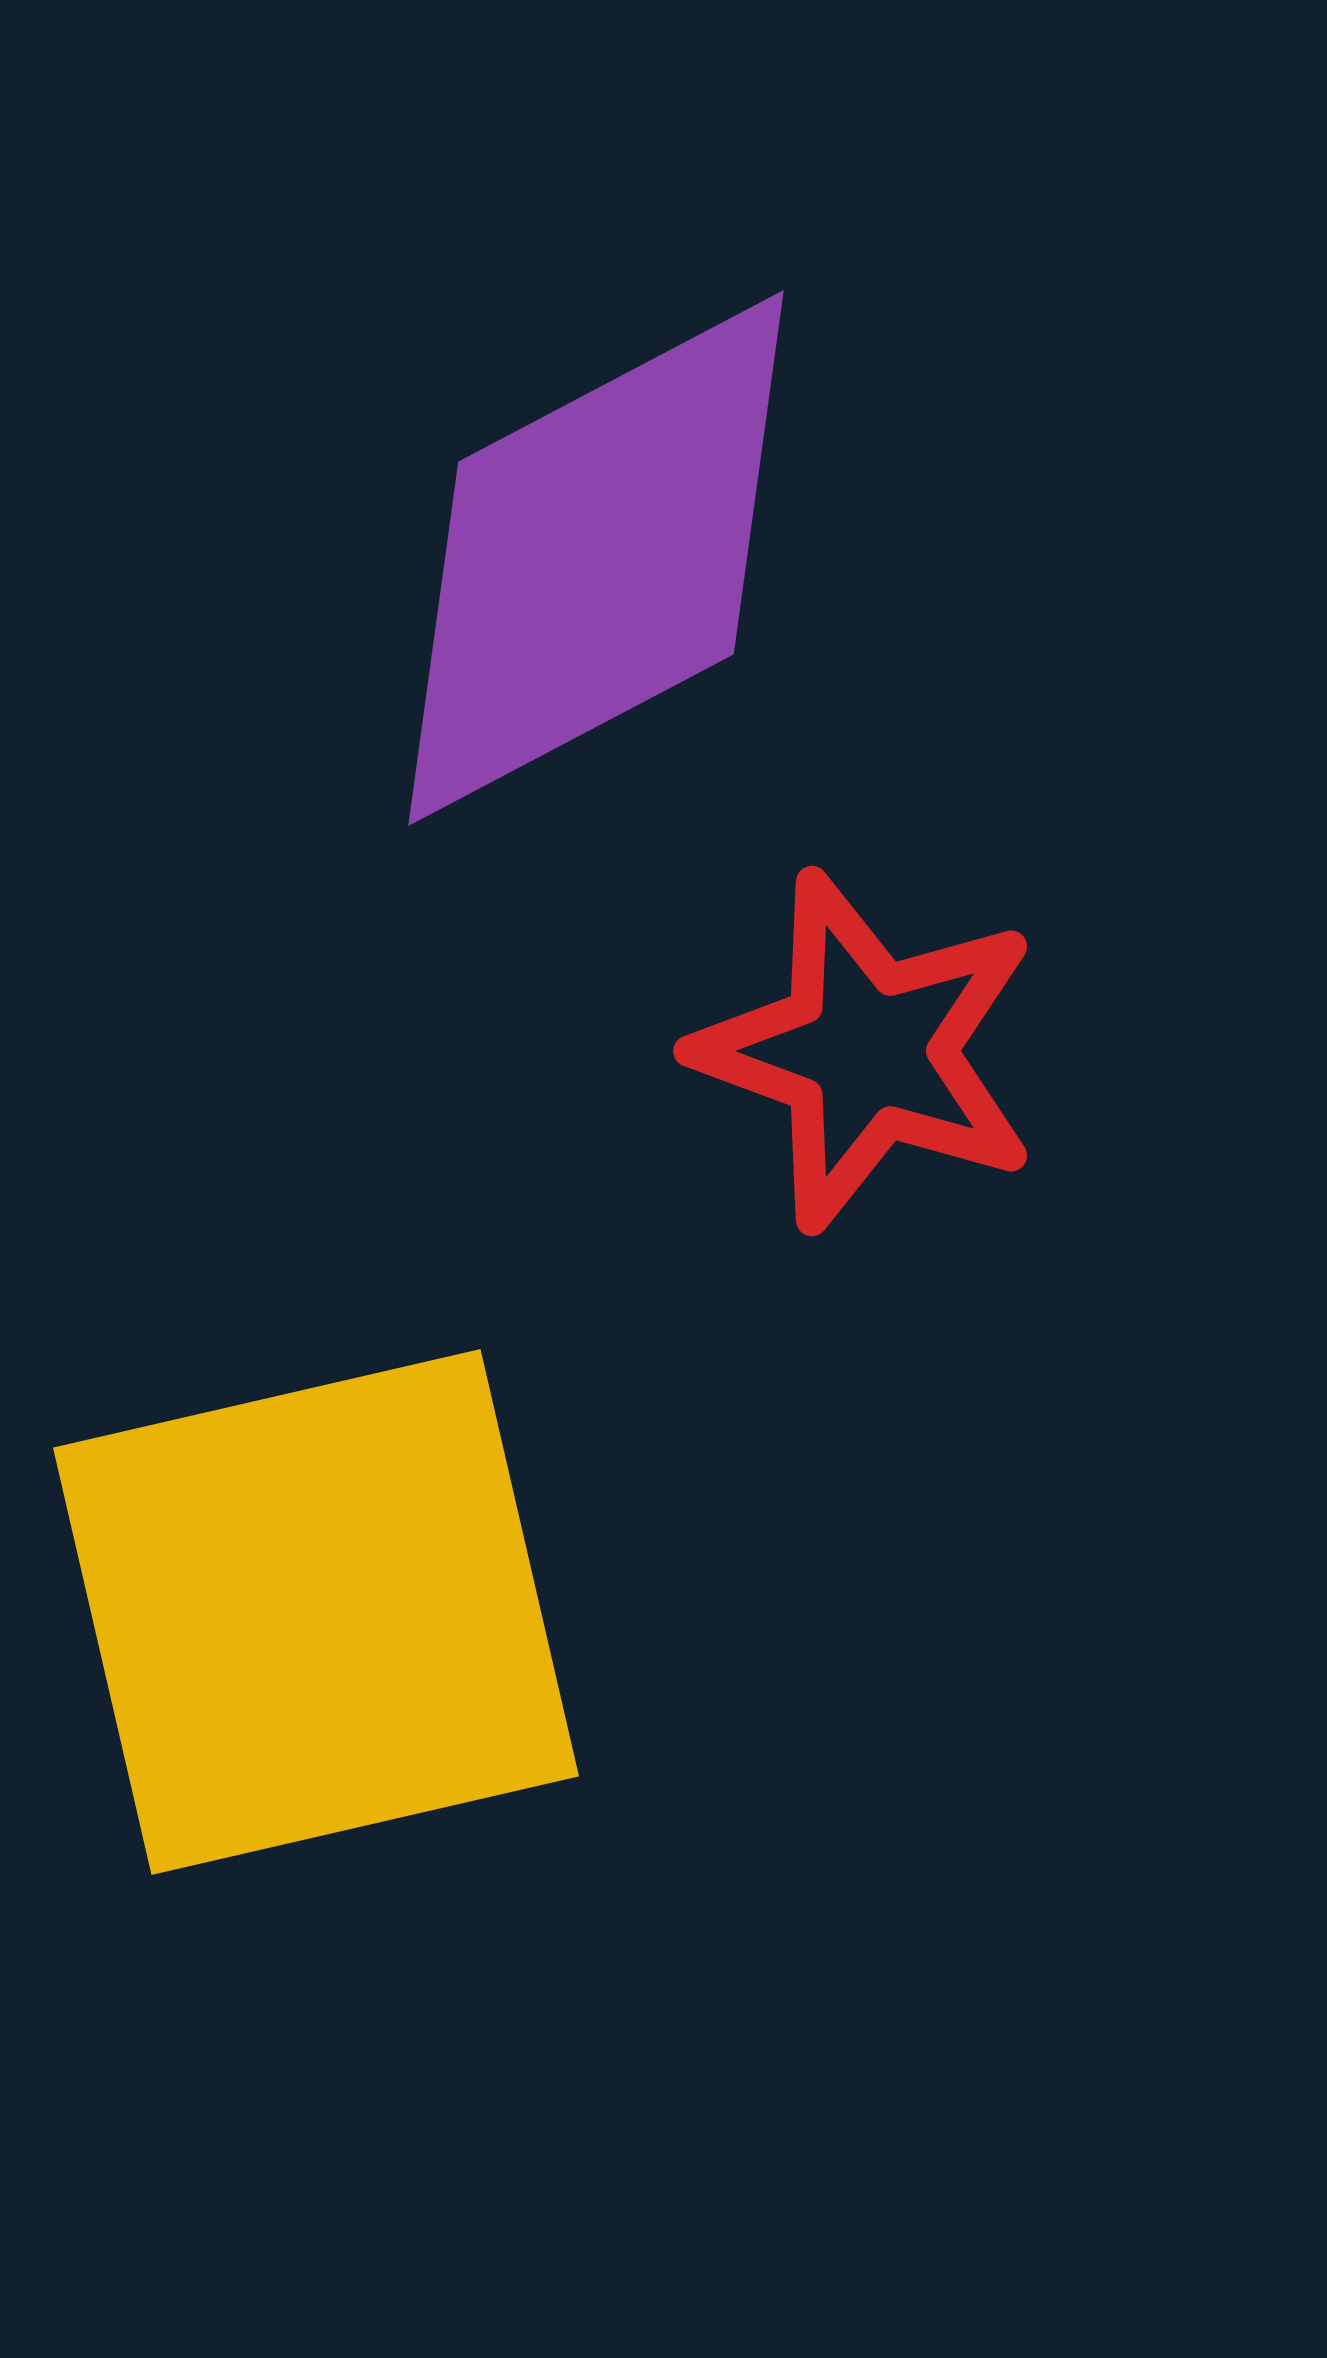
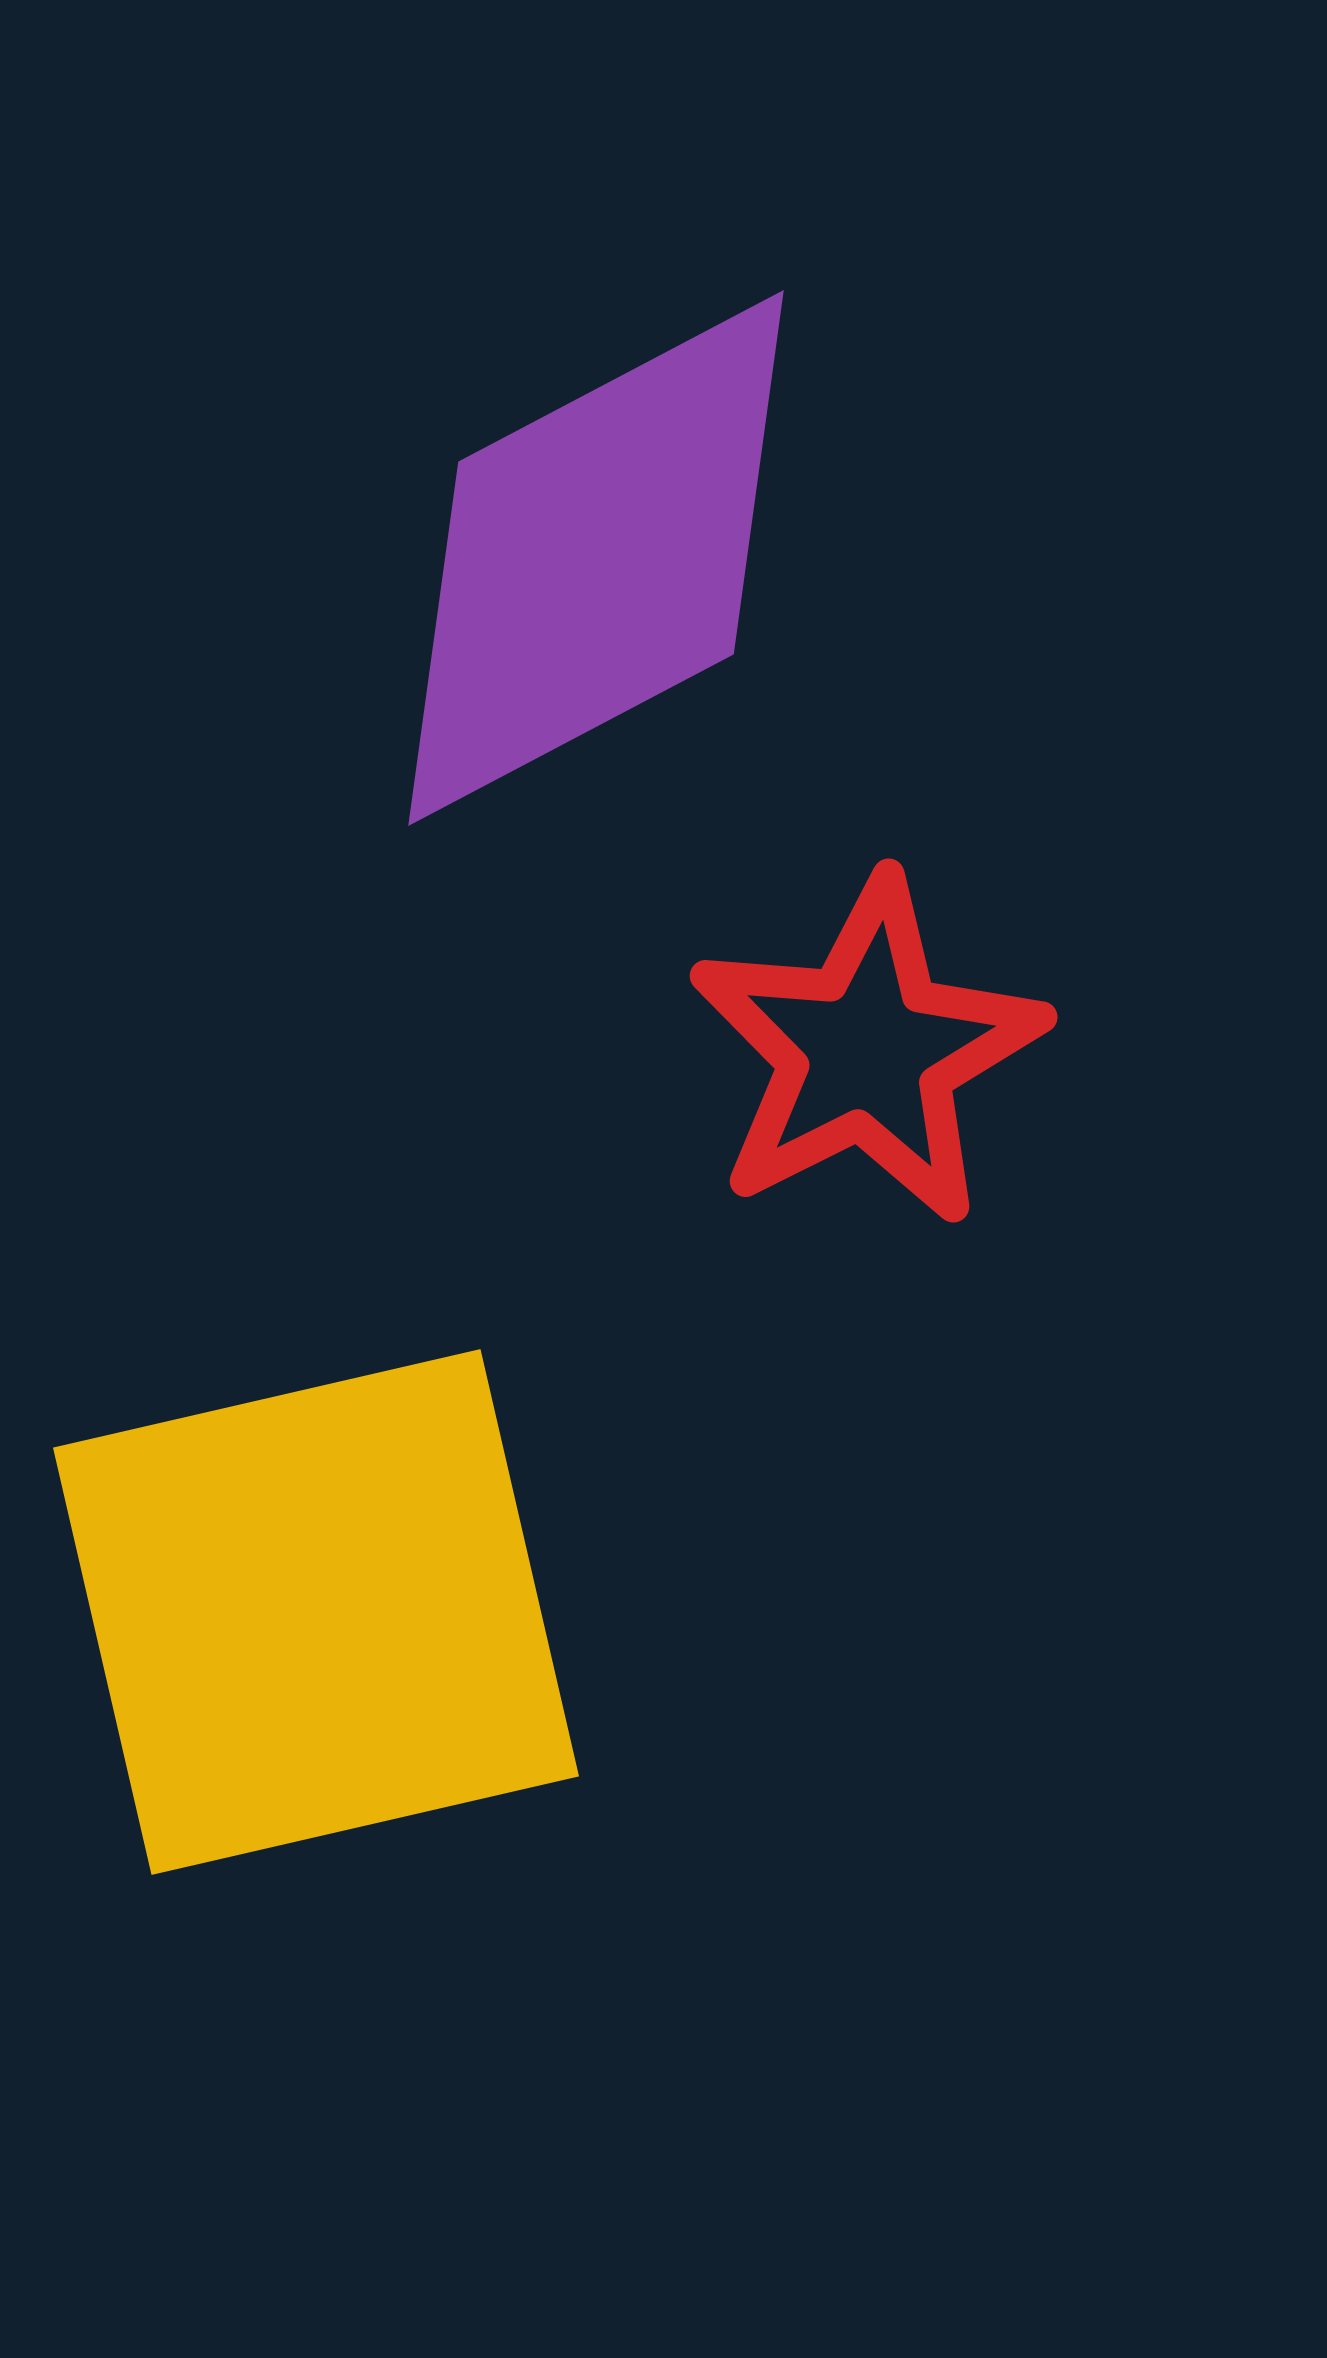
red star: rotated 25 degrees clockwise
